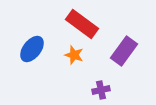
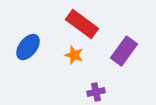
blue ellipse: moved 4 px left, 2 px up
purple cross: moved 5 px left, 2 px down
